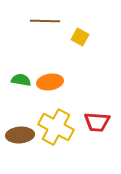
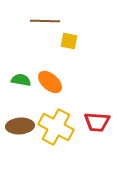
yellow square: moved 11 px left, 4 px down; rotated 18 degrees counterclockwise
orange ellipse: rotated 50 degrees clockwise
brown ellipse: moved 9 px up
